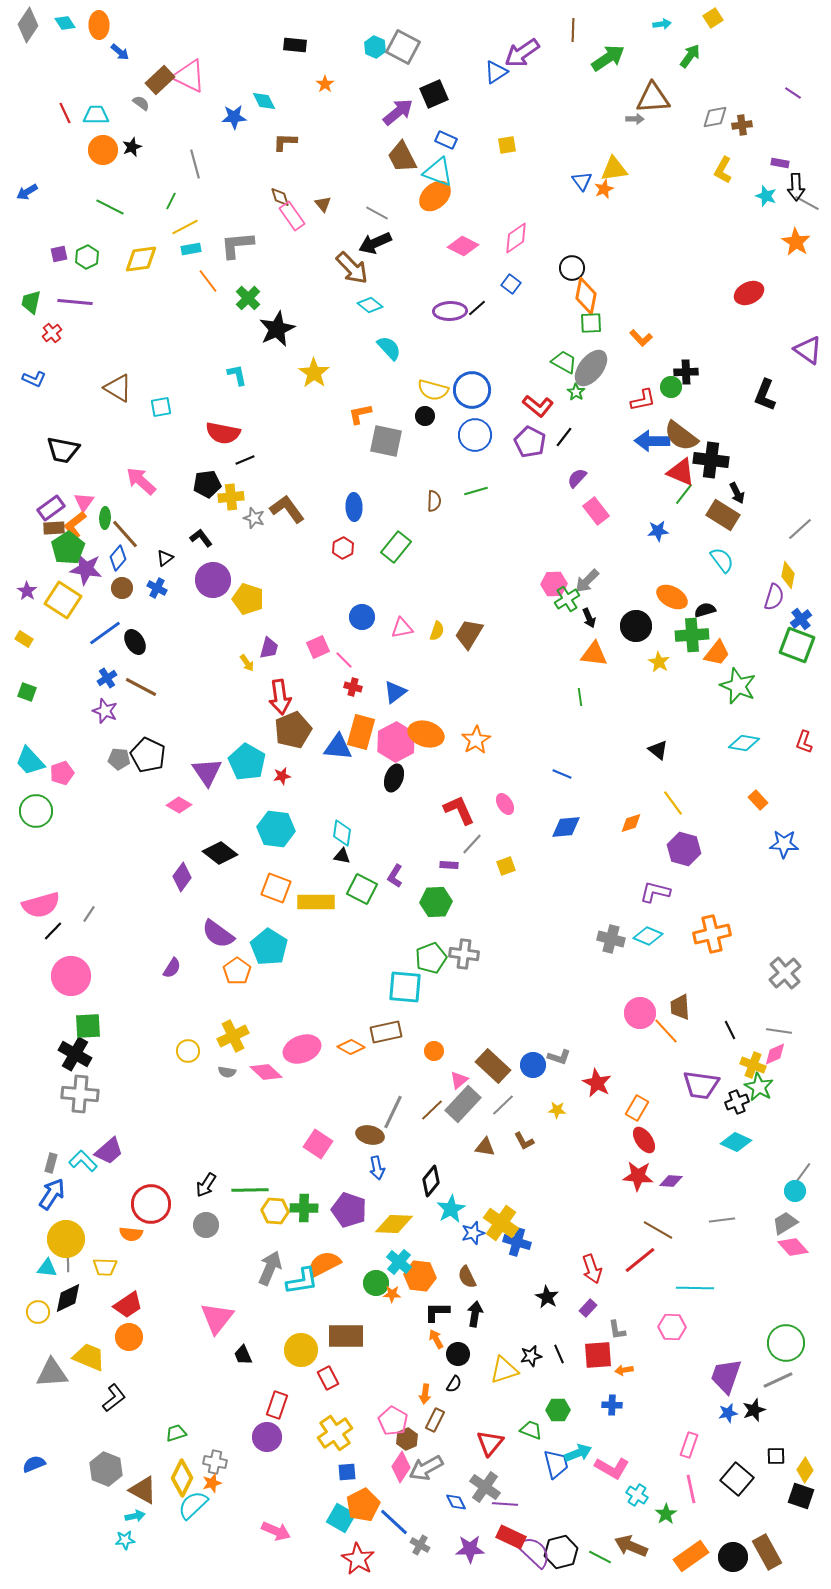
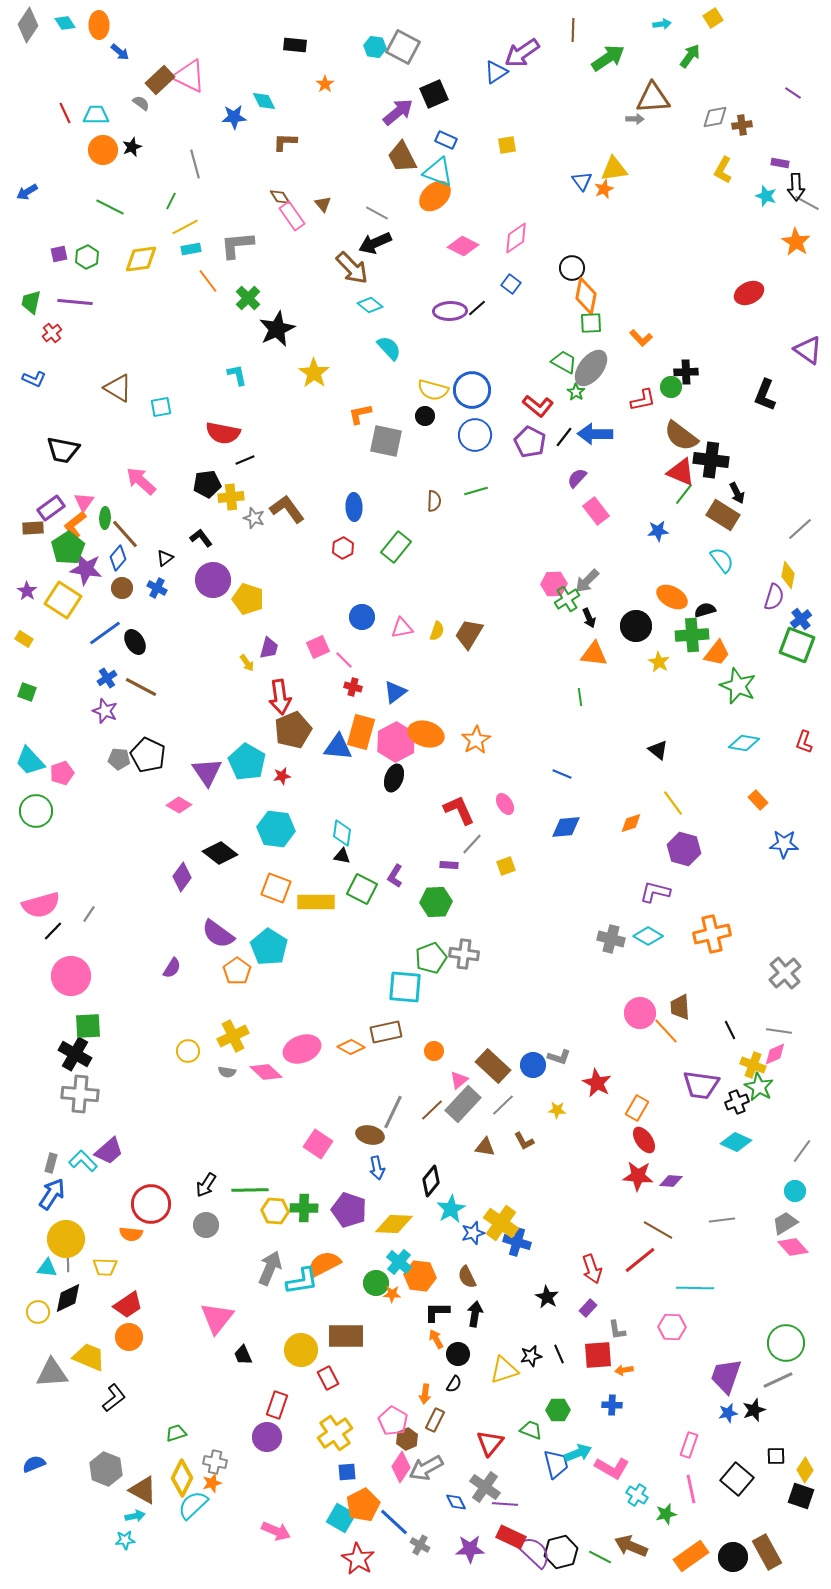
cyan hexagon at (375, 47): rotated 15 degrees counterclockwise
brown diamond at (280, 197): rotated 15 degrees counterclockwise
blue arrow at (652, 441): moved 57 px left, 7 px up
brown rectangle at (54, 528): moved 21 px left
cyan diamond at (648, 936): rotated 8 degrees clockwise
gray line at (802, 1174): moved 23 px up
green star at (666, 1514): rotated 20 degrees clockwise
